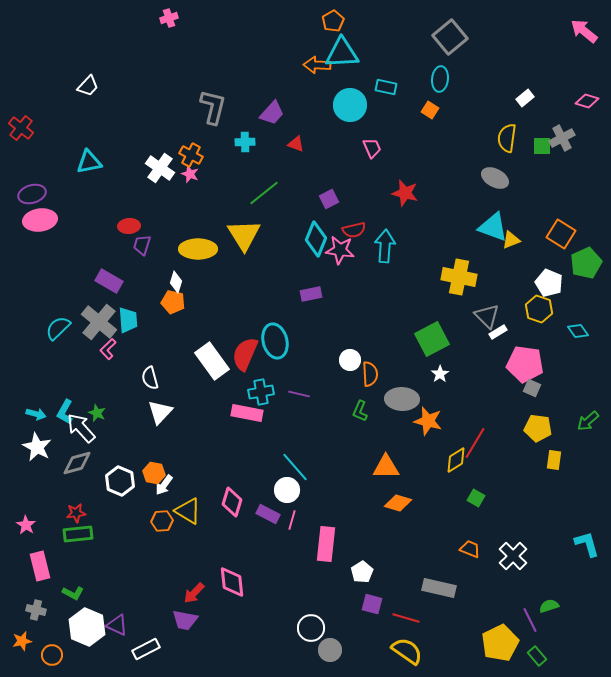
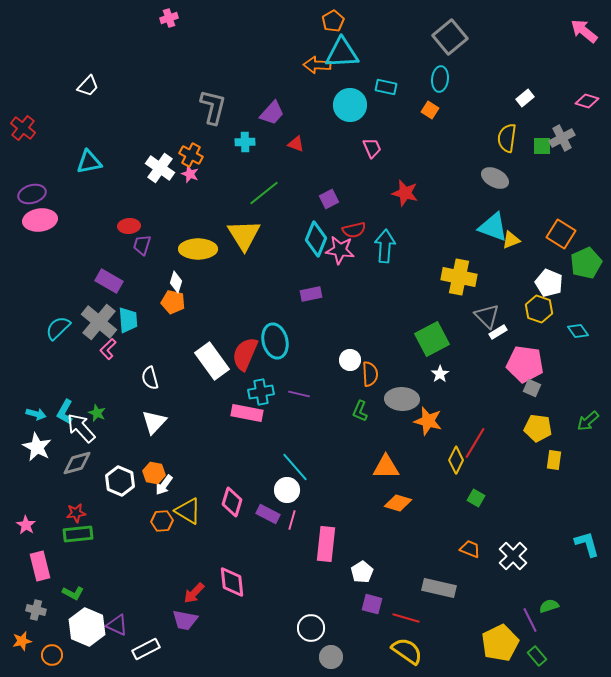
red cross at (21, 128): moved 2 px right
white triangle at (160, 412): moved 6 px left, 10 px down
yellow diamond at (456, 460): rotated 32 degrees counterclockwise
gray circle at (330, 650): moved 1 px right, 7 px down
